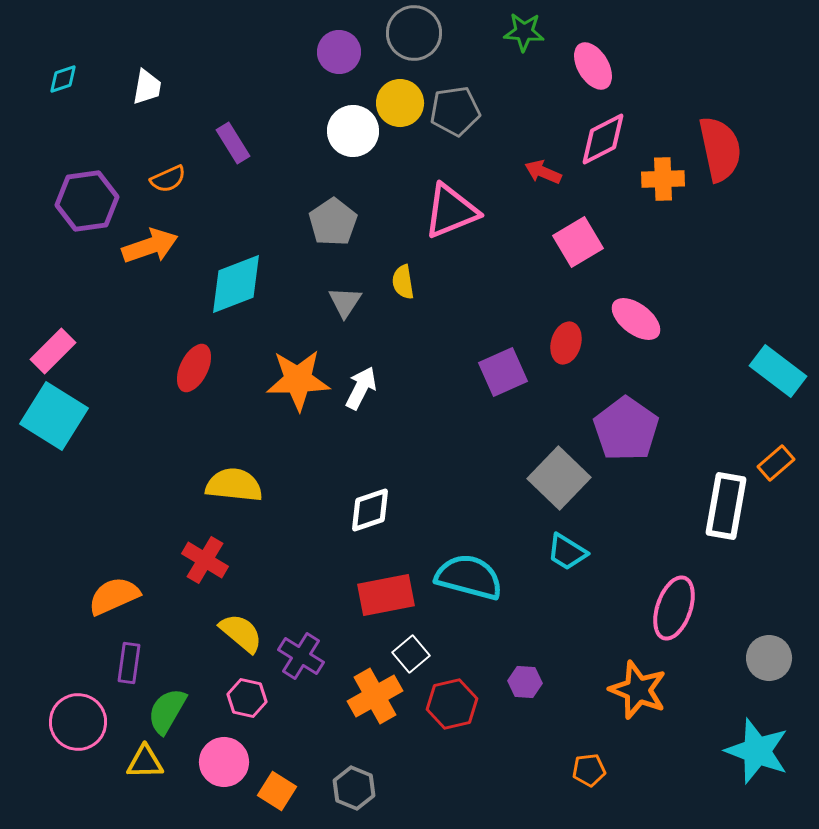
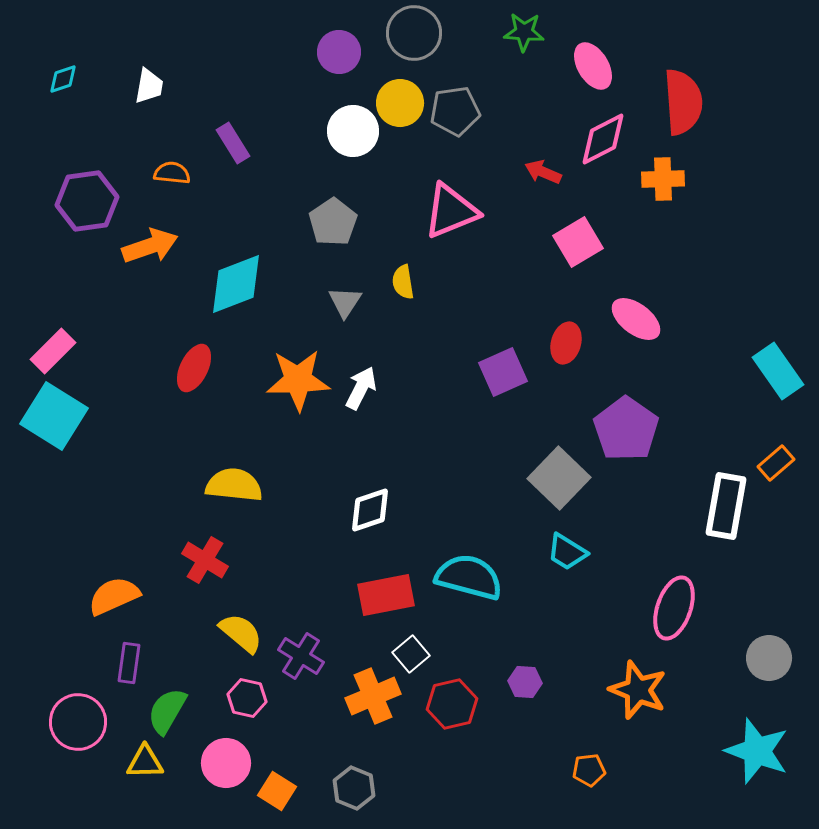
white trapezoid at (147, 87): moved 2 px right, 1 px up
red semicircle at (720, 149): moved 37 px left, 47 px up; rotated 8 degrees clockwise
orange semicircle at (168, 179): moved 4 px right, 6 px up; rotated 150 degrees counterclockwise
cyan rectangle at (778, 371): rotated 18 degrees clockwise
orange cross at (375, 696): moved 2 px left; rotated 6 degrees clockwise
pink circle at (224, 762): moved 2 px right, 1 px down
